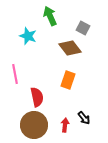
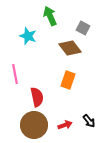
black arrow: moved 5 px right, 3 px down
red arrow: rotated 64 degrees clockwise
